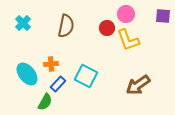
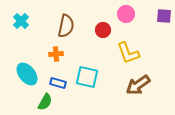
purple square: moved 1 px right
cyan cross: moved 2 px left, 2 px up
red circle: moved 4 px left, 2 px down
yellow L-shape: moved 13 px down
orange cross: moved 5 px right, 10 px up
cyan square: moved 1 px right, 1 px down; rotated 15 degrees counterclockwise
blue rectangle: moved 1 px up; rotated 63 degrees clockwise
